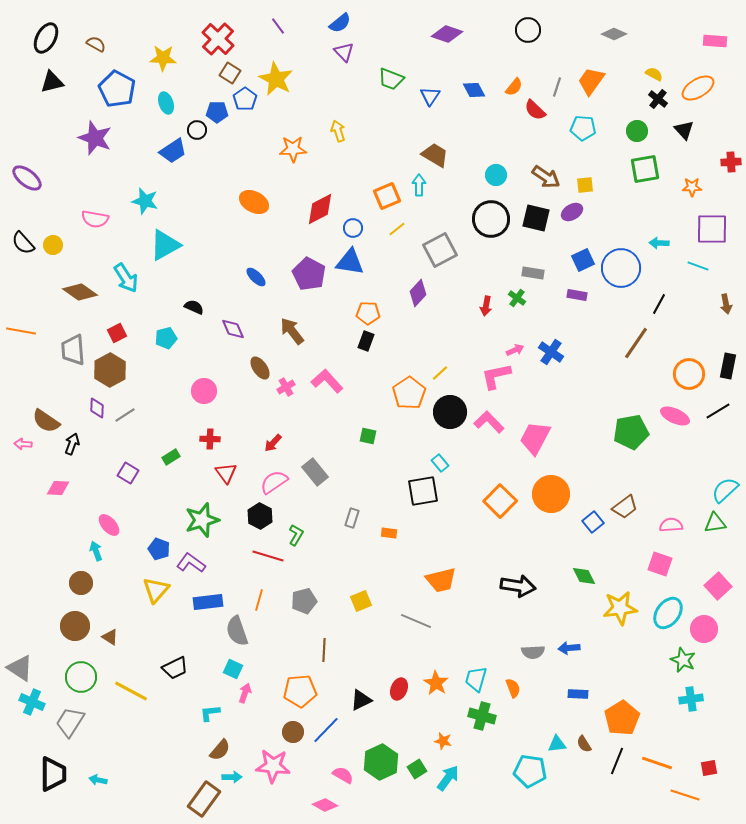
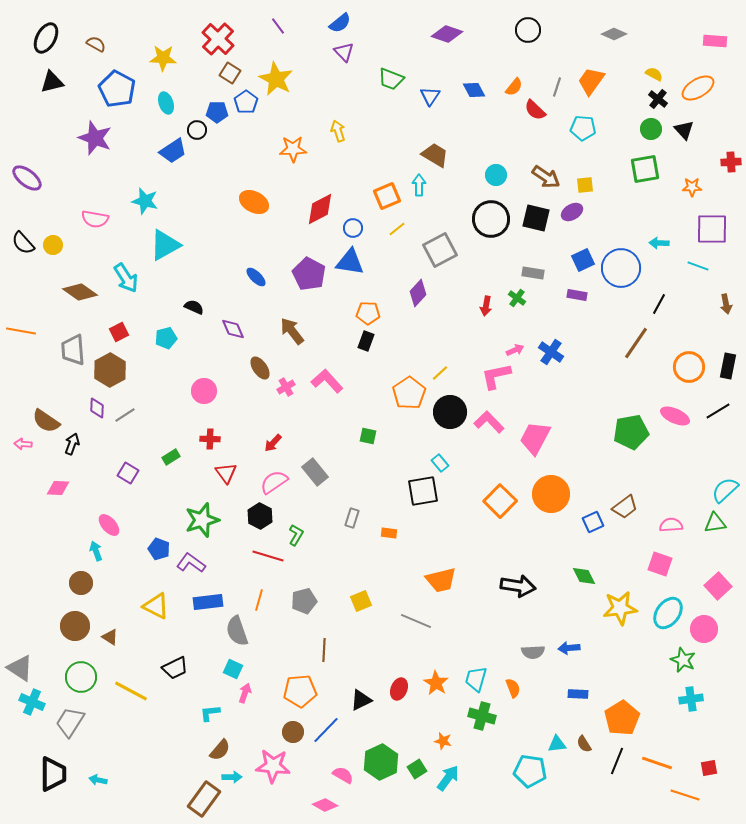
blue pentagon at (245, 99): moved 1 px right, 3 px down
green circle at (637, 131): moved 14 px right, 2 px up
red square at (117, 333): moved 2 px right, 1 px up
orange circle at (689, 374): moved 7 px up
blue square at (593, 522): rotated 15 degrees clockwise
yellow triangle at (156, 590): moved 16 px down; rotated 44 degrees counterclockwise
